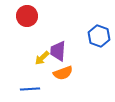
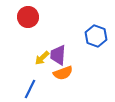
red circle: moved 1 px right, 1 px down
blue hexagon: moved 3 px left
purple trapezoid: moved 4 px down
blue line: rotated 60 degrees counterclockwise
